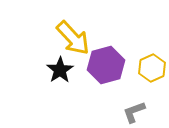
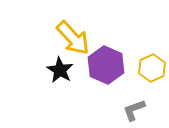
purple hexagon: rotated 21 degrees counterclockwise
black star: rotated 8 degrees counterclockwise
gray L-shape: moved 2 px up
